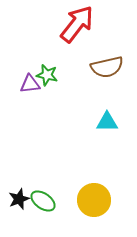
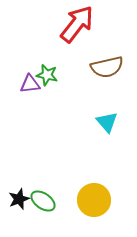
cyan triangle: rotated 50 degrees clockwise
